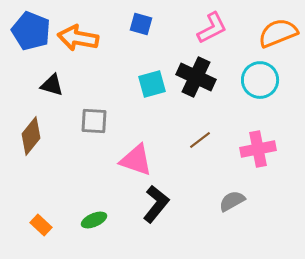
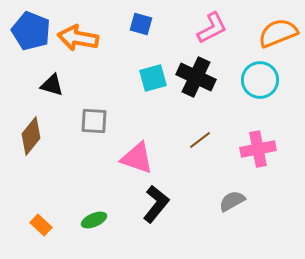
cyan square: moved 1 px right, 6 px up
pink triangle: moved 1 px right, 2 px up
